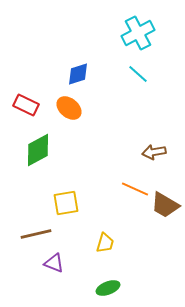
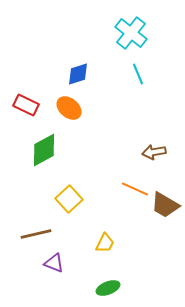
cyan cross: moved 7 px left; rotated 24 degrees counterclockwise
cyan line: rotated 25 degrees clockwise
green diamond: moved 6 px right
yellow square: moved 3 px right, 4 px up; rotated 32 degrees counterclockwise
yellow trapezoid: rotated 10 degrees clockwise
